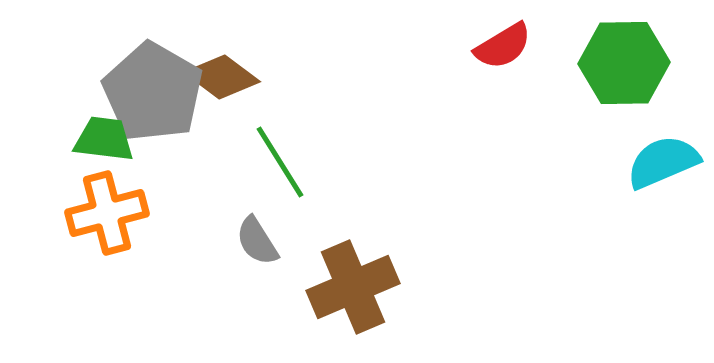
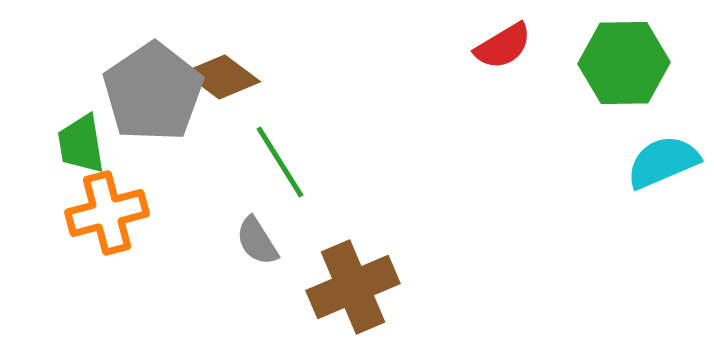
gray pentagon: rotated 8 degrees clockwise
green trapezoid: moved 23 px left, 5 px down; rotated 106 degrees counterclockwise
